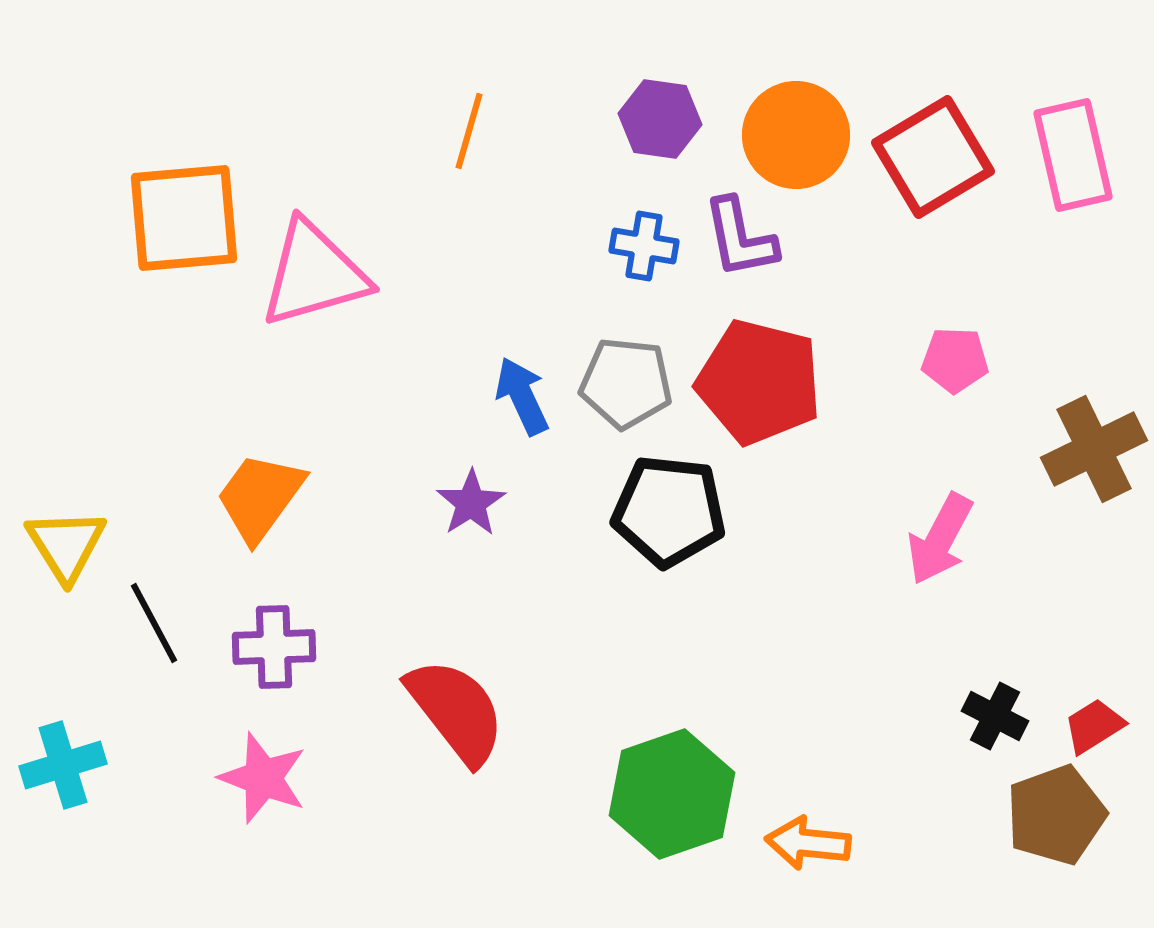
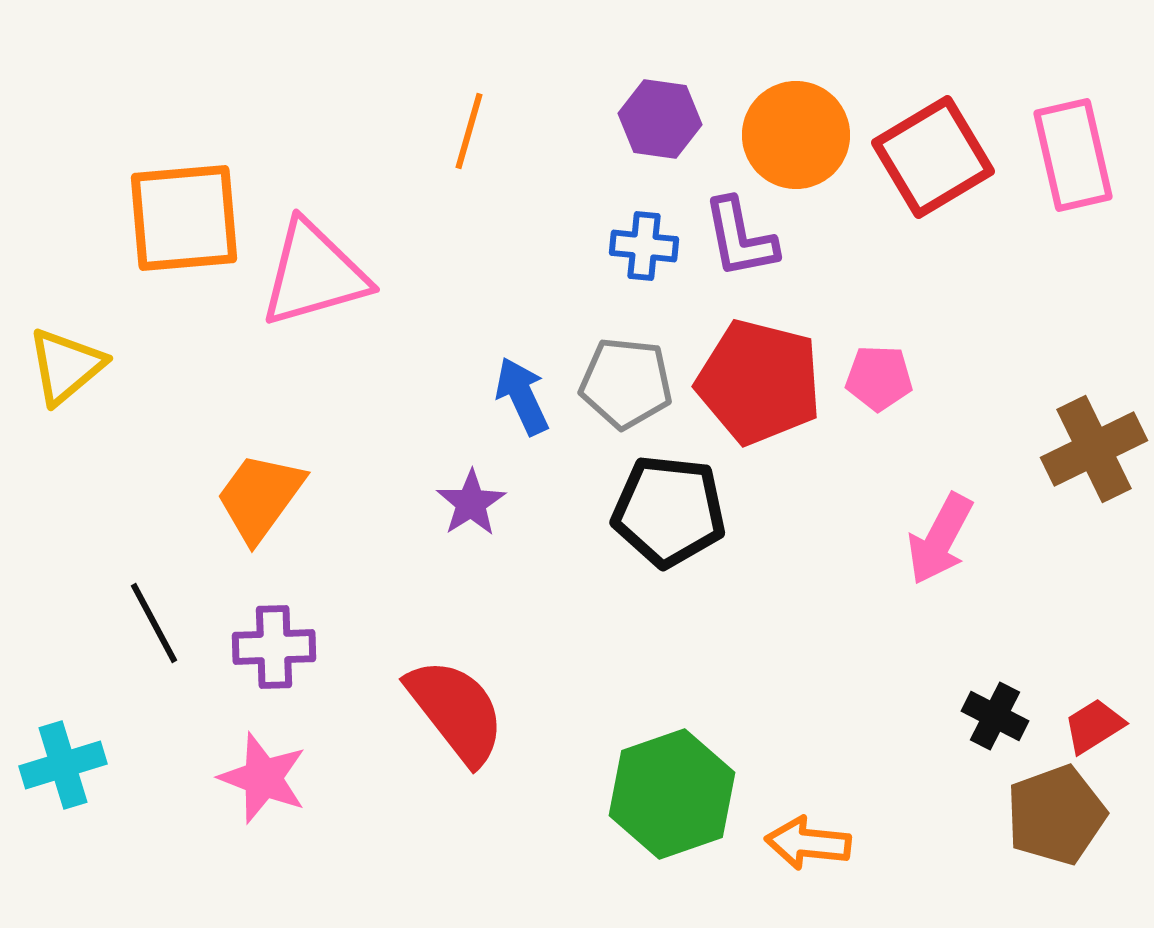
blue cross: rotated 4 degrees counterclockwise
pink pentagon: moved 76 px left, 18 px down
yellow triangle: moved 179 px up; rotated 22 degrees clockwise
